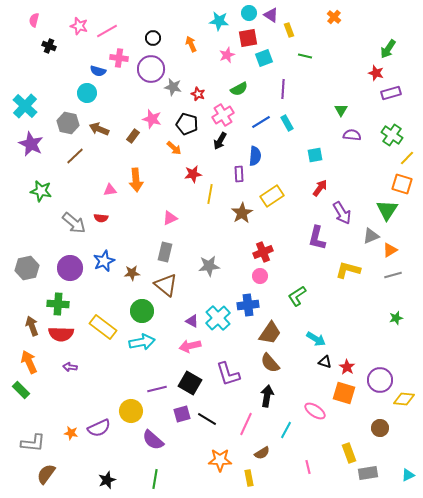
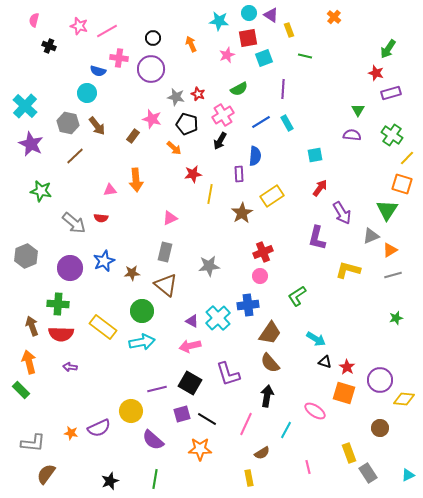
gray star at (173, 87): moved 3 px right, 10 px down
green triangle at (341, 110): moved 17 px right
brown arrow at (99, 129): moved 2 px left, 3 px up; rotated 150 degrees counterclockwise
gray hexagon at (27, 268): moved 1 px left, 12 px up; rotated 10 degrees counterclockwise
orange arrow at (29, 362): rotated 10 degrees clockwise
orange star at (220, 460): moved 20 px left, 11 px up
gray rectangle at (368, 473): rotated 66 degrees clockwise
black star at (107, 480): moved 3 px right, 1 px down
